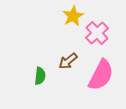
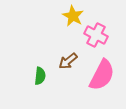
yellow star: rotated 15 degrees counterclockwise
pink cross: moved 1 px left, 2 px down; rotated 20 degrees counterclockwise
pink semicircle: moved 1 px right
